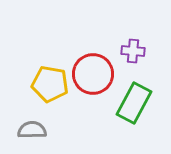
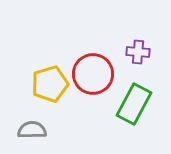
purple cross: moved 5 px right, 1 px down
yellow pentagon: rotated 27 degrees counterclockwise
green rectangle: moved 1 px down
